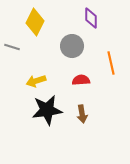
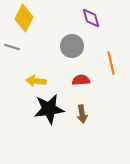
purple diamond: rotated 15 degrees counterclockwise
yellow diamond: moved 11 px left, 4 px up
yellow arrow: rotated 24 degrees clockwise
black star: moved 2 px right, 1 px up
